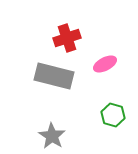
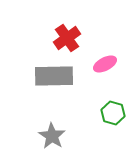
red cross: rotated 16 degrees counterclockwise
gray rectangle: rotated 15 degrees counterclockwise
green hexagon: moved 2 px up
